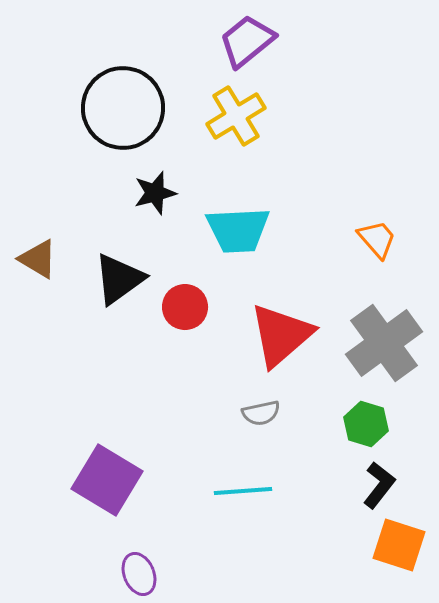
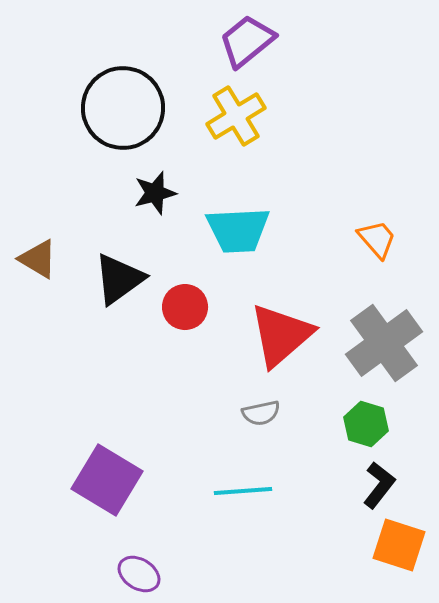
purple ellipse: rotated 36 degrees counterclockwise
